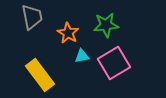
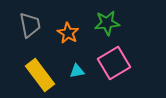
gray trapezoid: moved 2 px left, 8 px down
green star: moved 1 px right, 2 px up
cyan triangle: moved 5 px left, 15 px down
